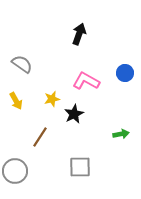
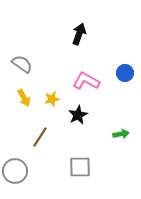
yellow arrow: moved 8 px right, 3 px up
black star: moved 4 px right, 1 px down
